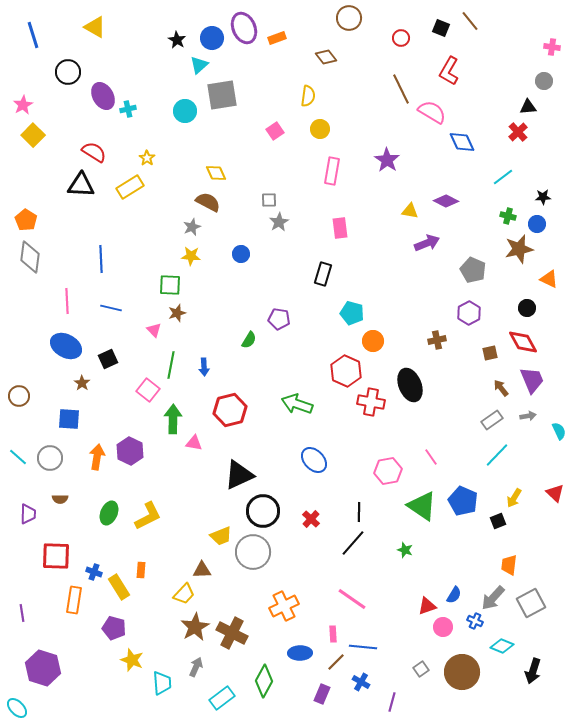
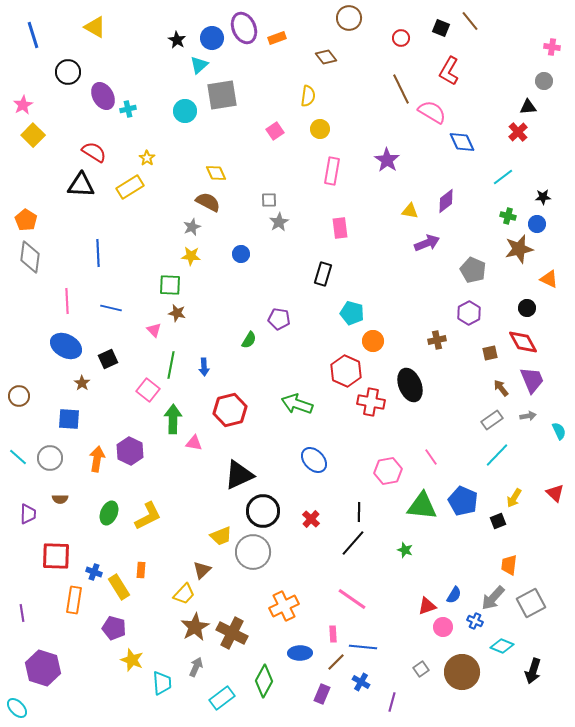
purple diamond at (446, 201): rotated 65 degrees counterclockwise
blue line at (101, 259): moved 3 px left, 6 px up
brown star at (177, 313): rotated 30 degrees clockwise
orange arrow at (97, 457): moved 2 px down
green triangle at (422, 506): rotated 28 degrees counterclockwise
brown triangle at (202, 570): rotated 42 degrees counterclockwise
